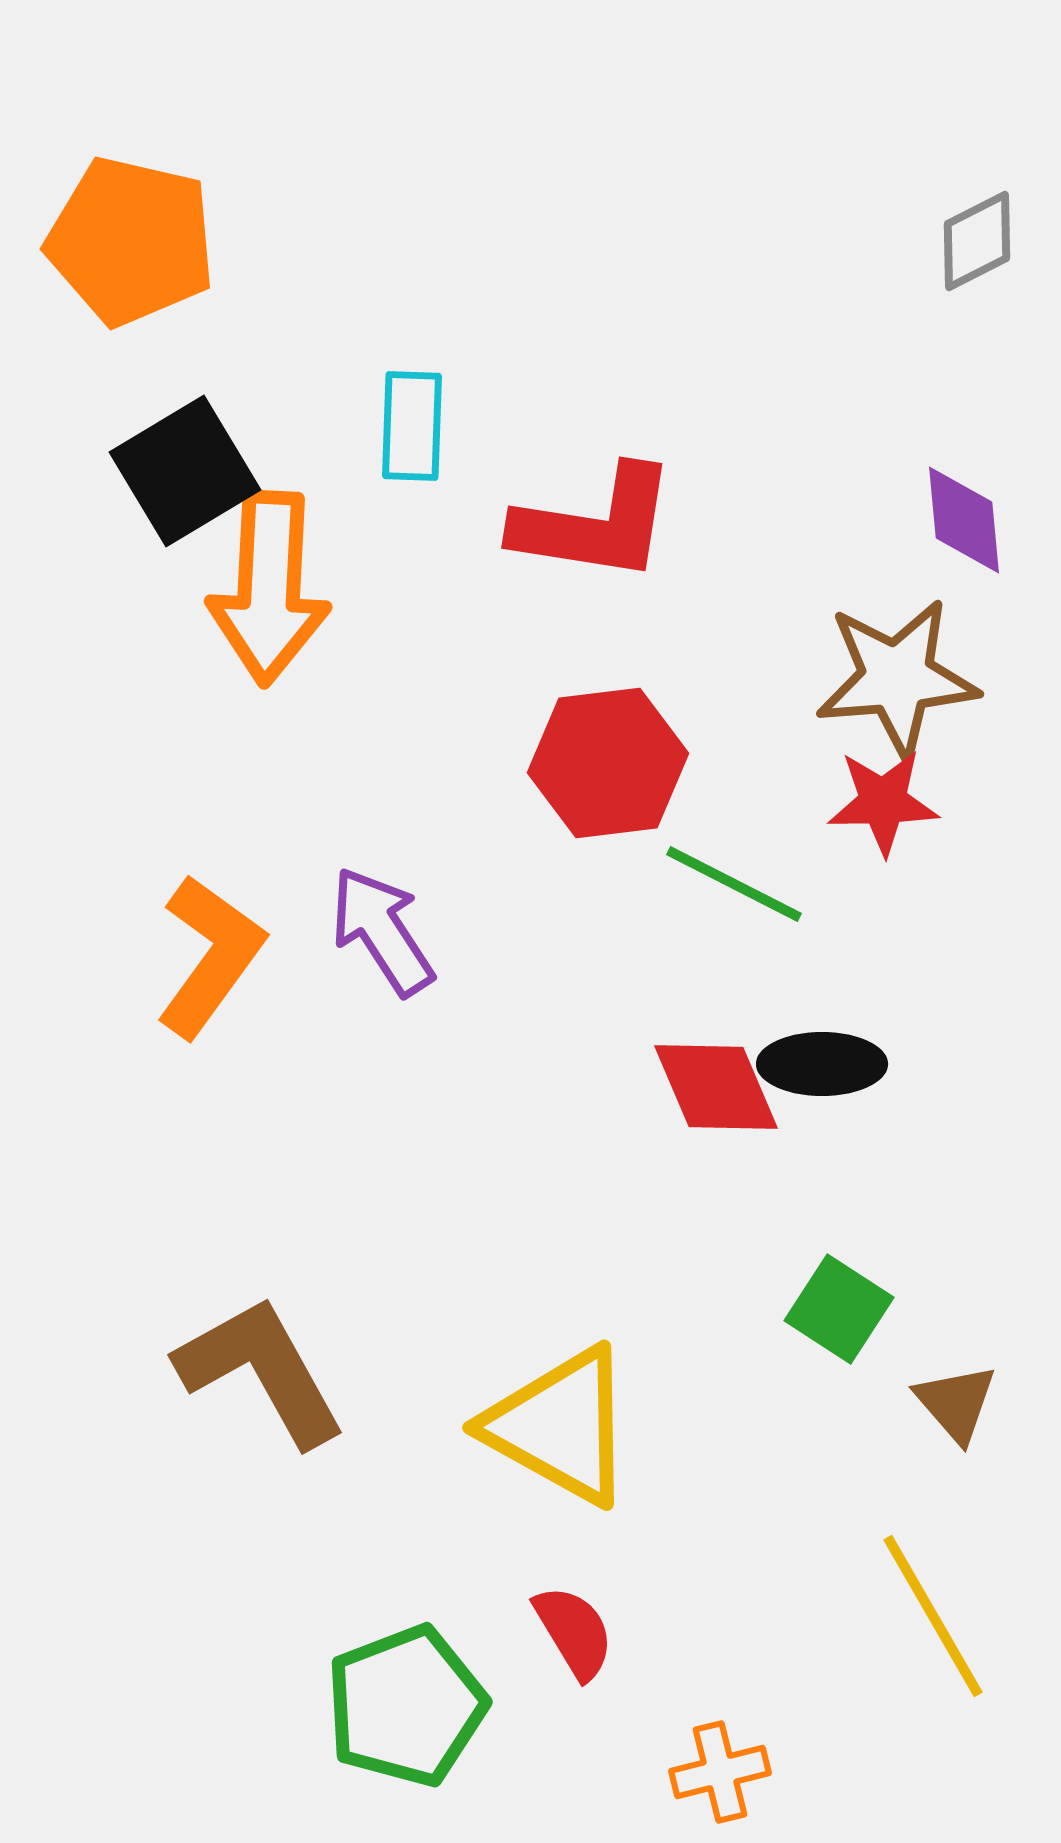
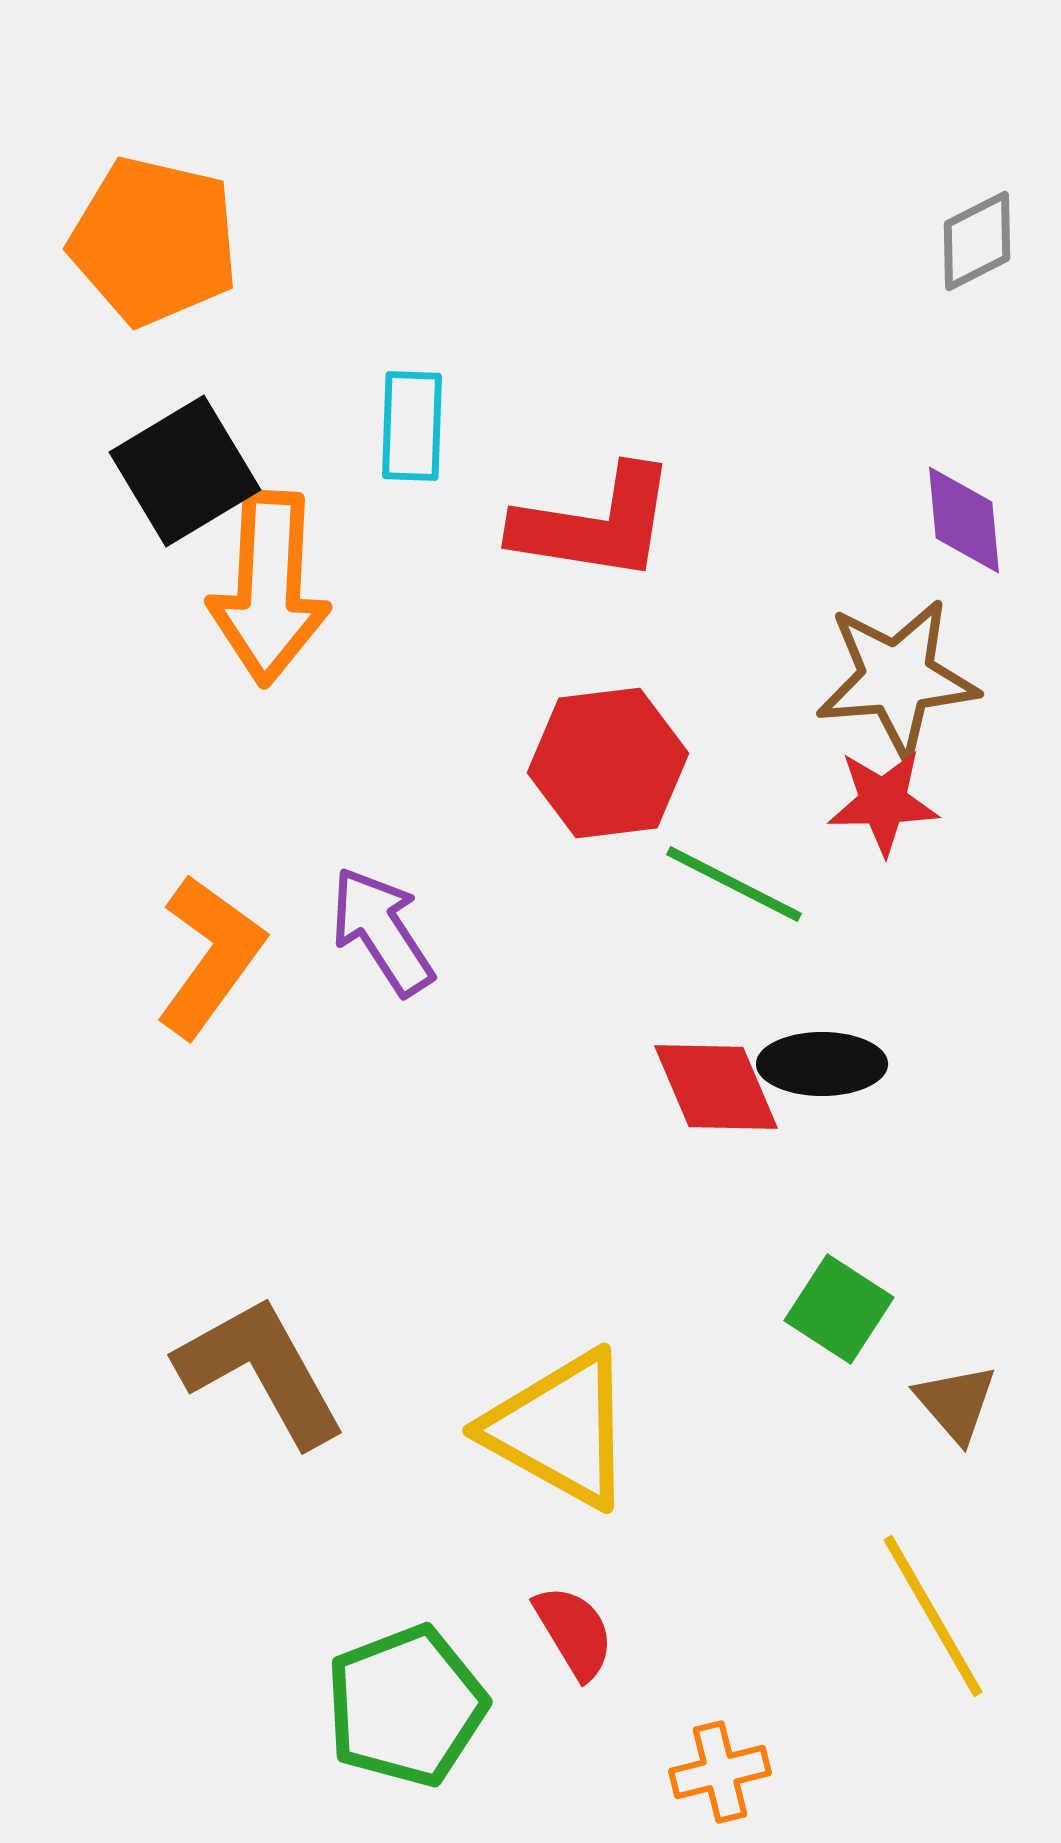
orange pentagon: moved 23 px right
yellow triangle: moved 3 px down
